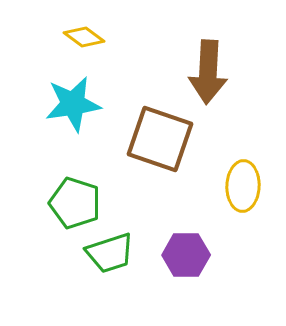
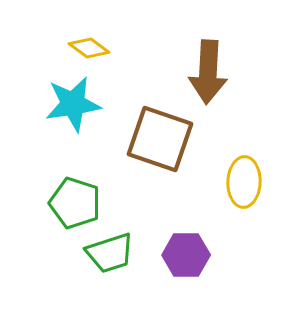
yellow diamond: moved 5 px right, 11 px down
yellow ellipse: moved 1 px right, 4 px up
